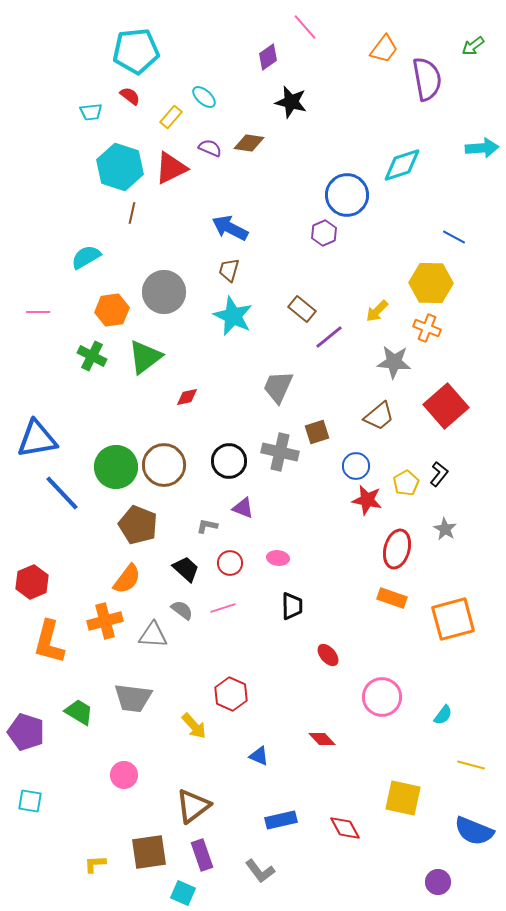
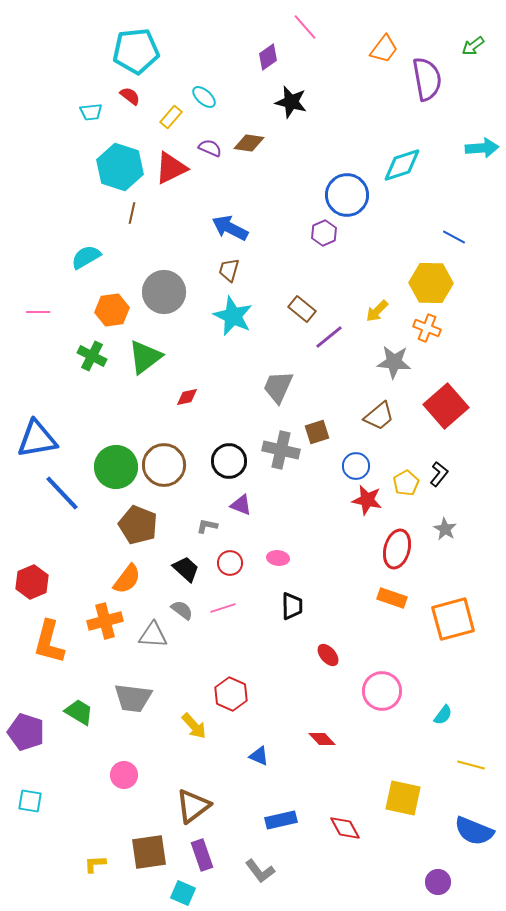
gray cross at (280, 452): moved 1 px right, 2 px up
purple triangle at (243, 508): moved 2 px left, 3 px up
pink circle at (382, 697): moved 6 px up
